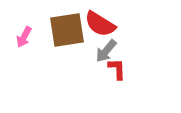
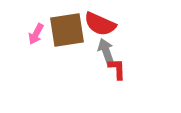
red semicircle: rotated 8 degrees counterclockwise
pink arrow: moved 12 px right, 3 px up
gray arrow: rotated 120 degrees clockwise
